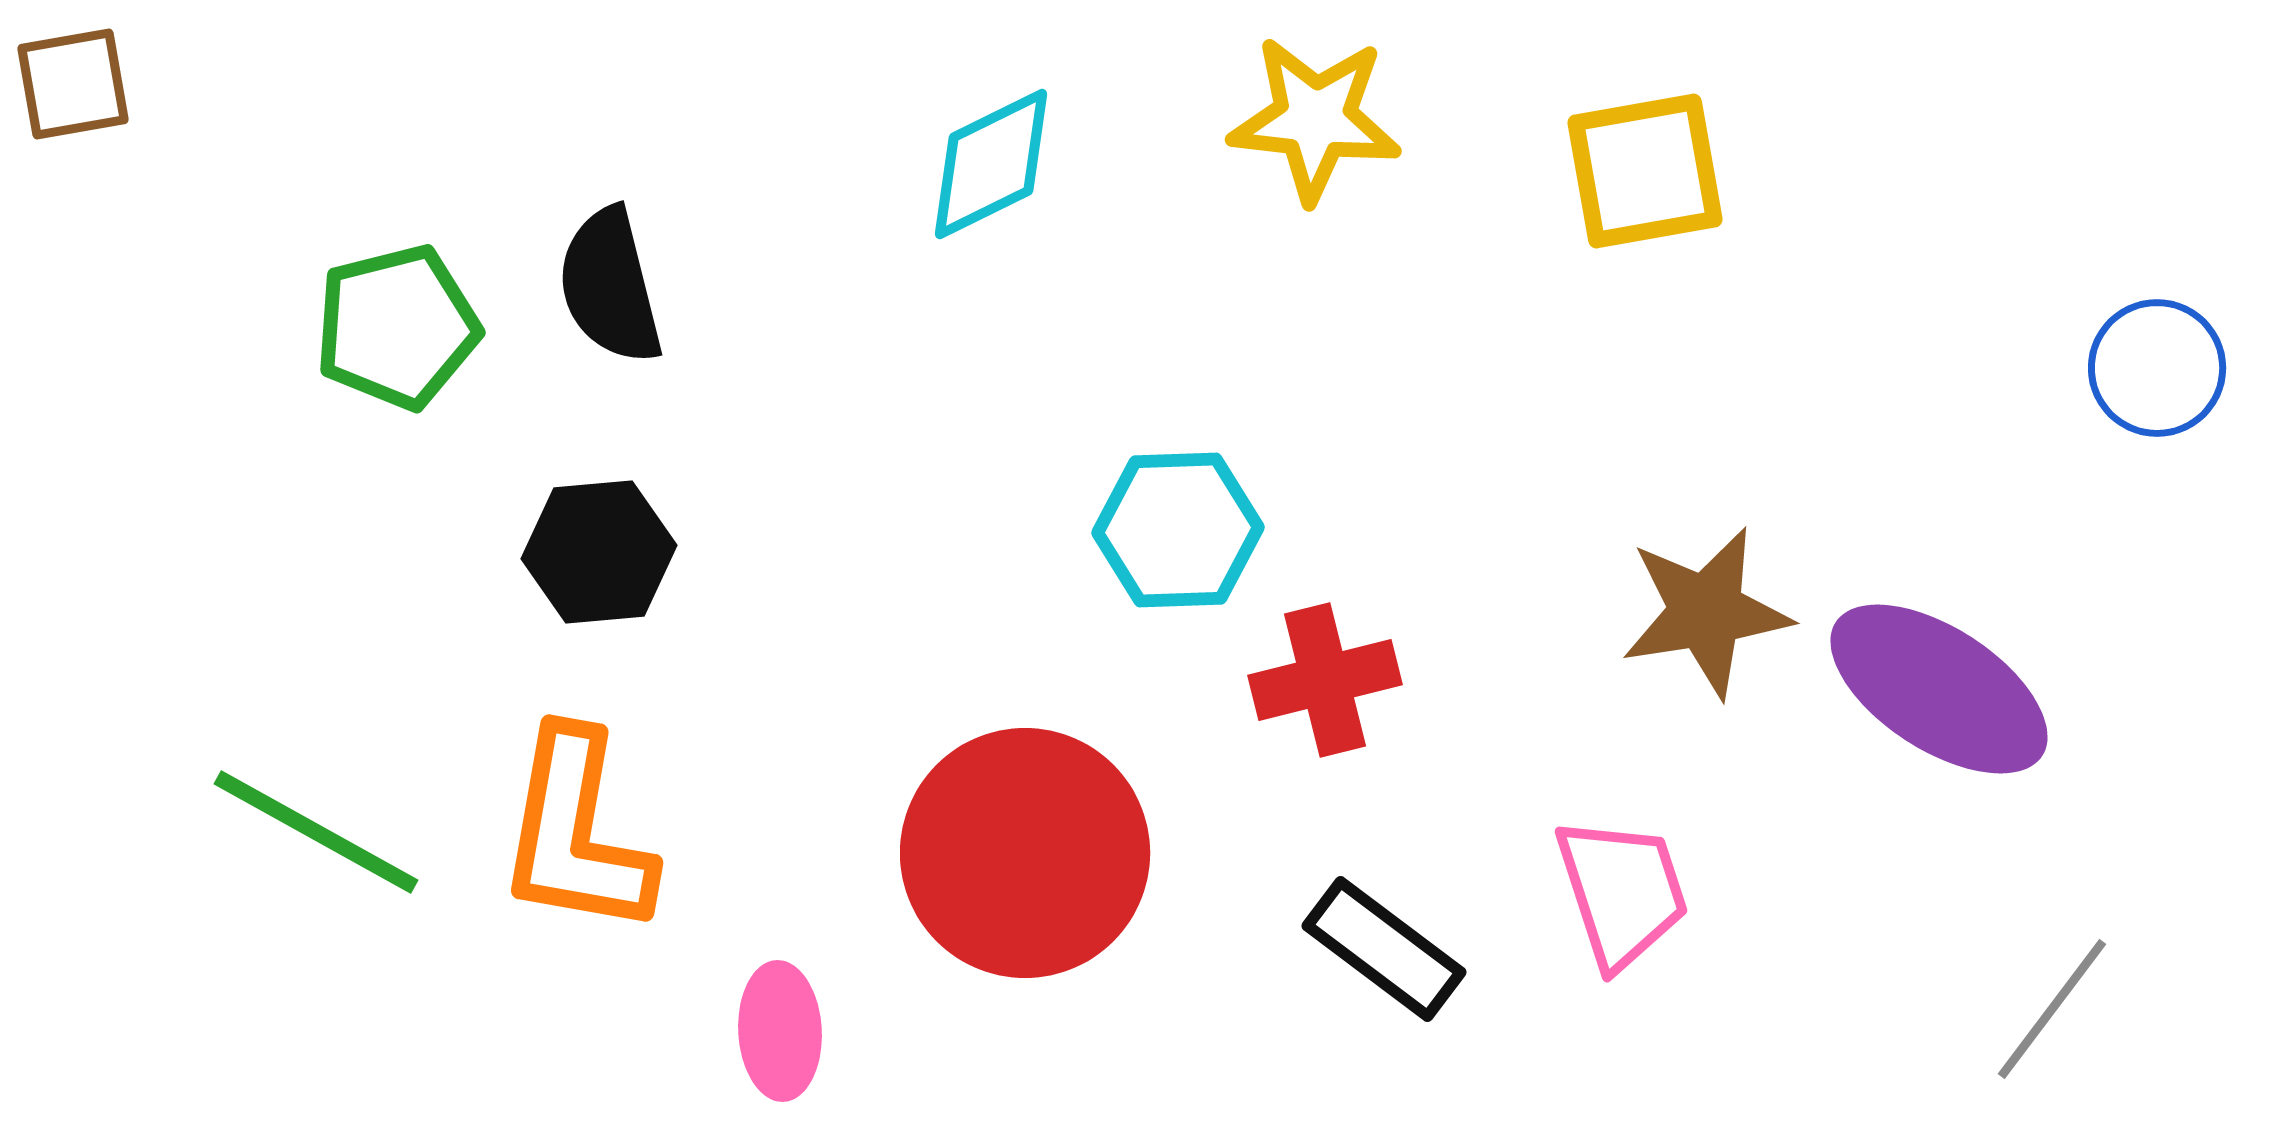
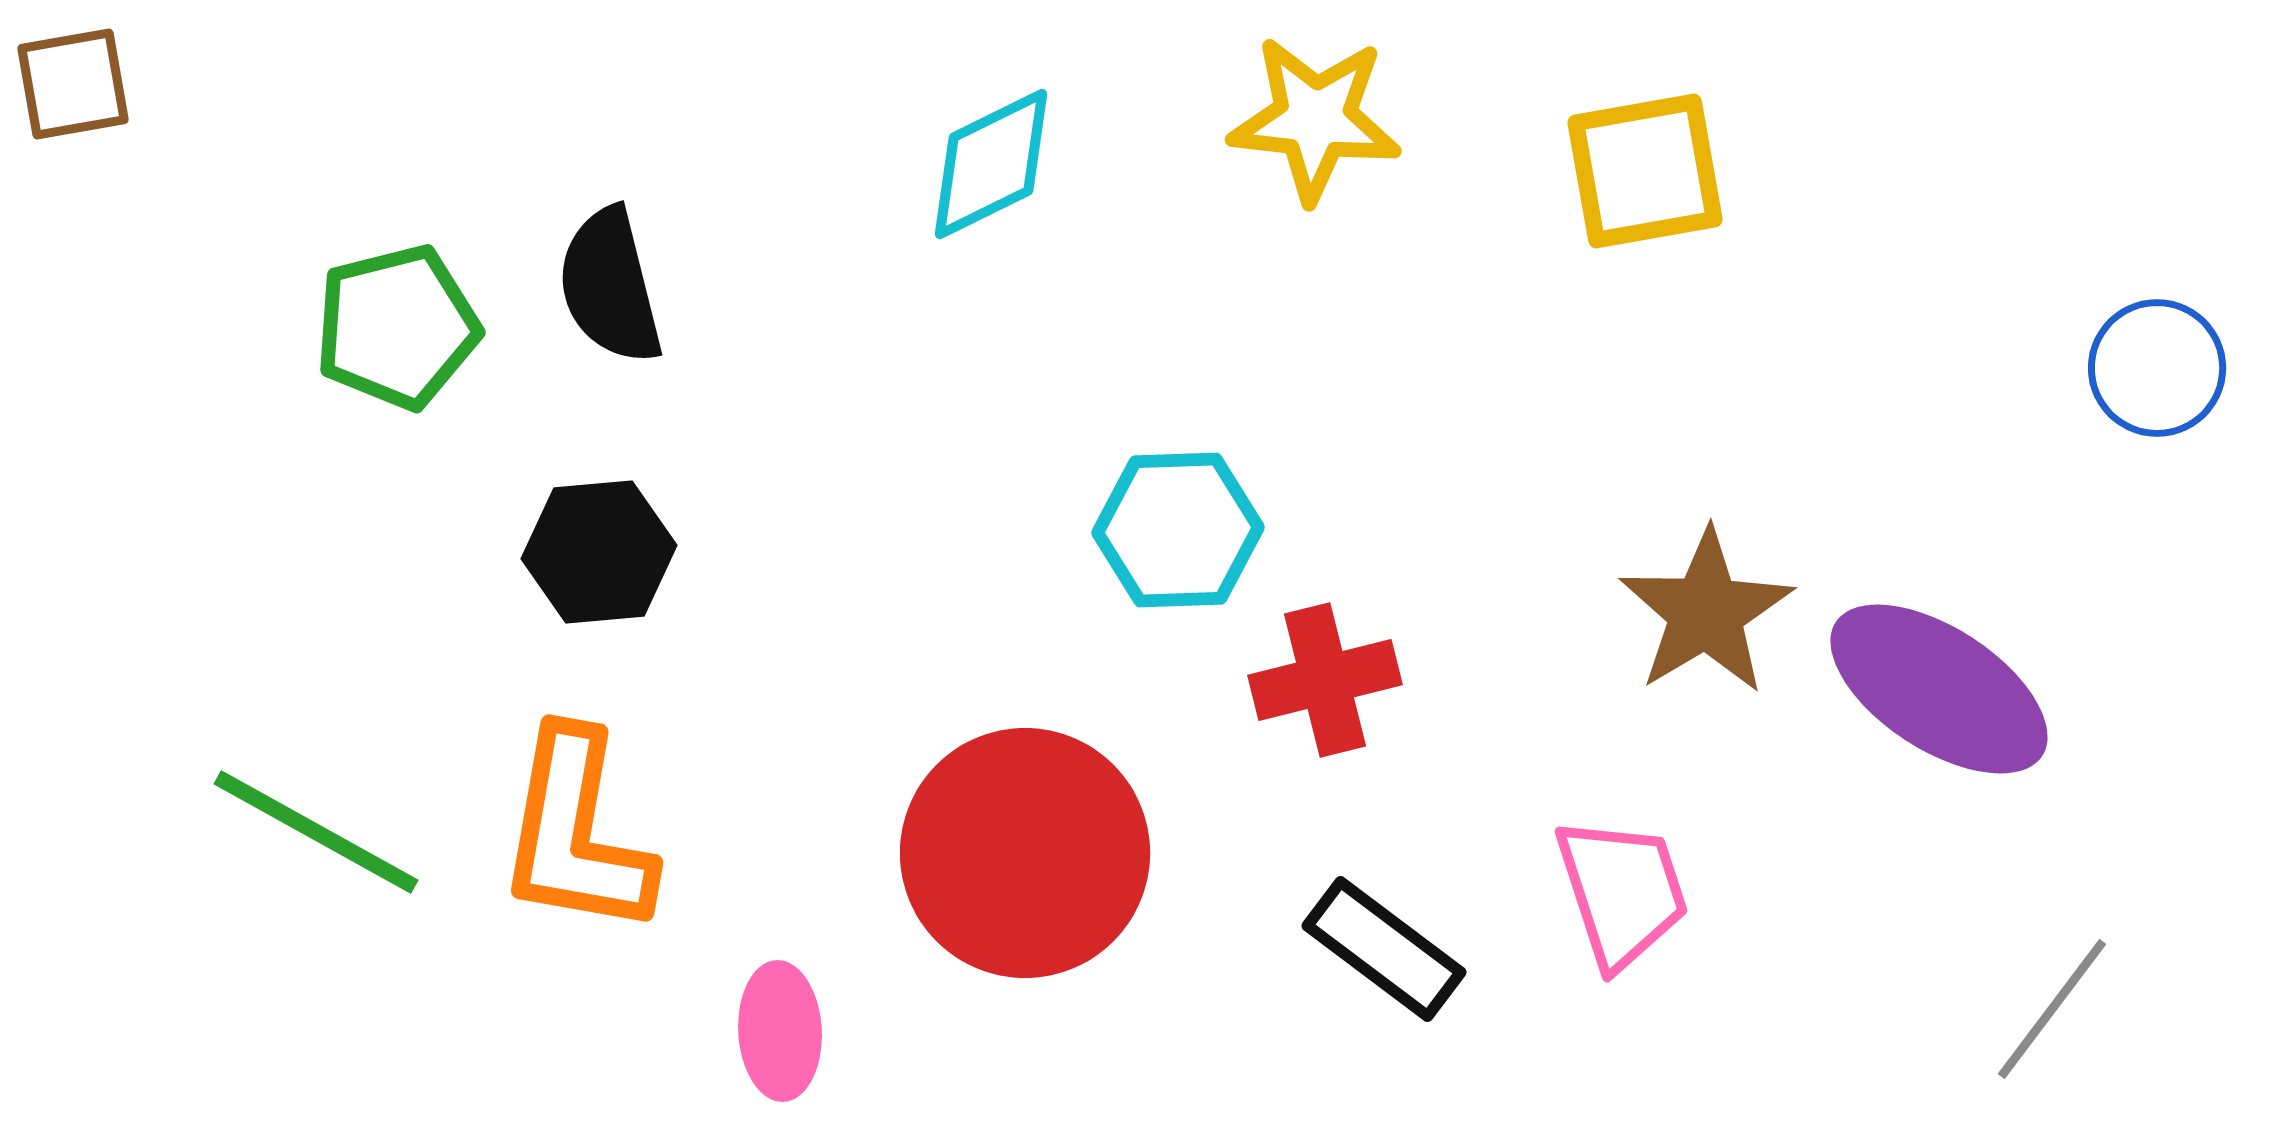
brown star: rotated 22 degrees counterclockwise
